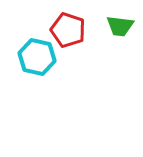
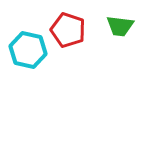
cyan hexagon: moved 9 px left, 7 px up
